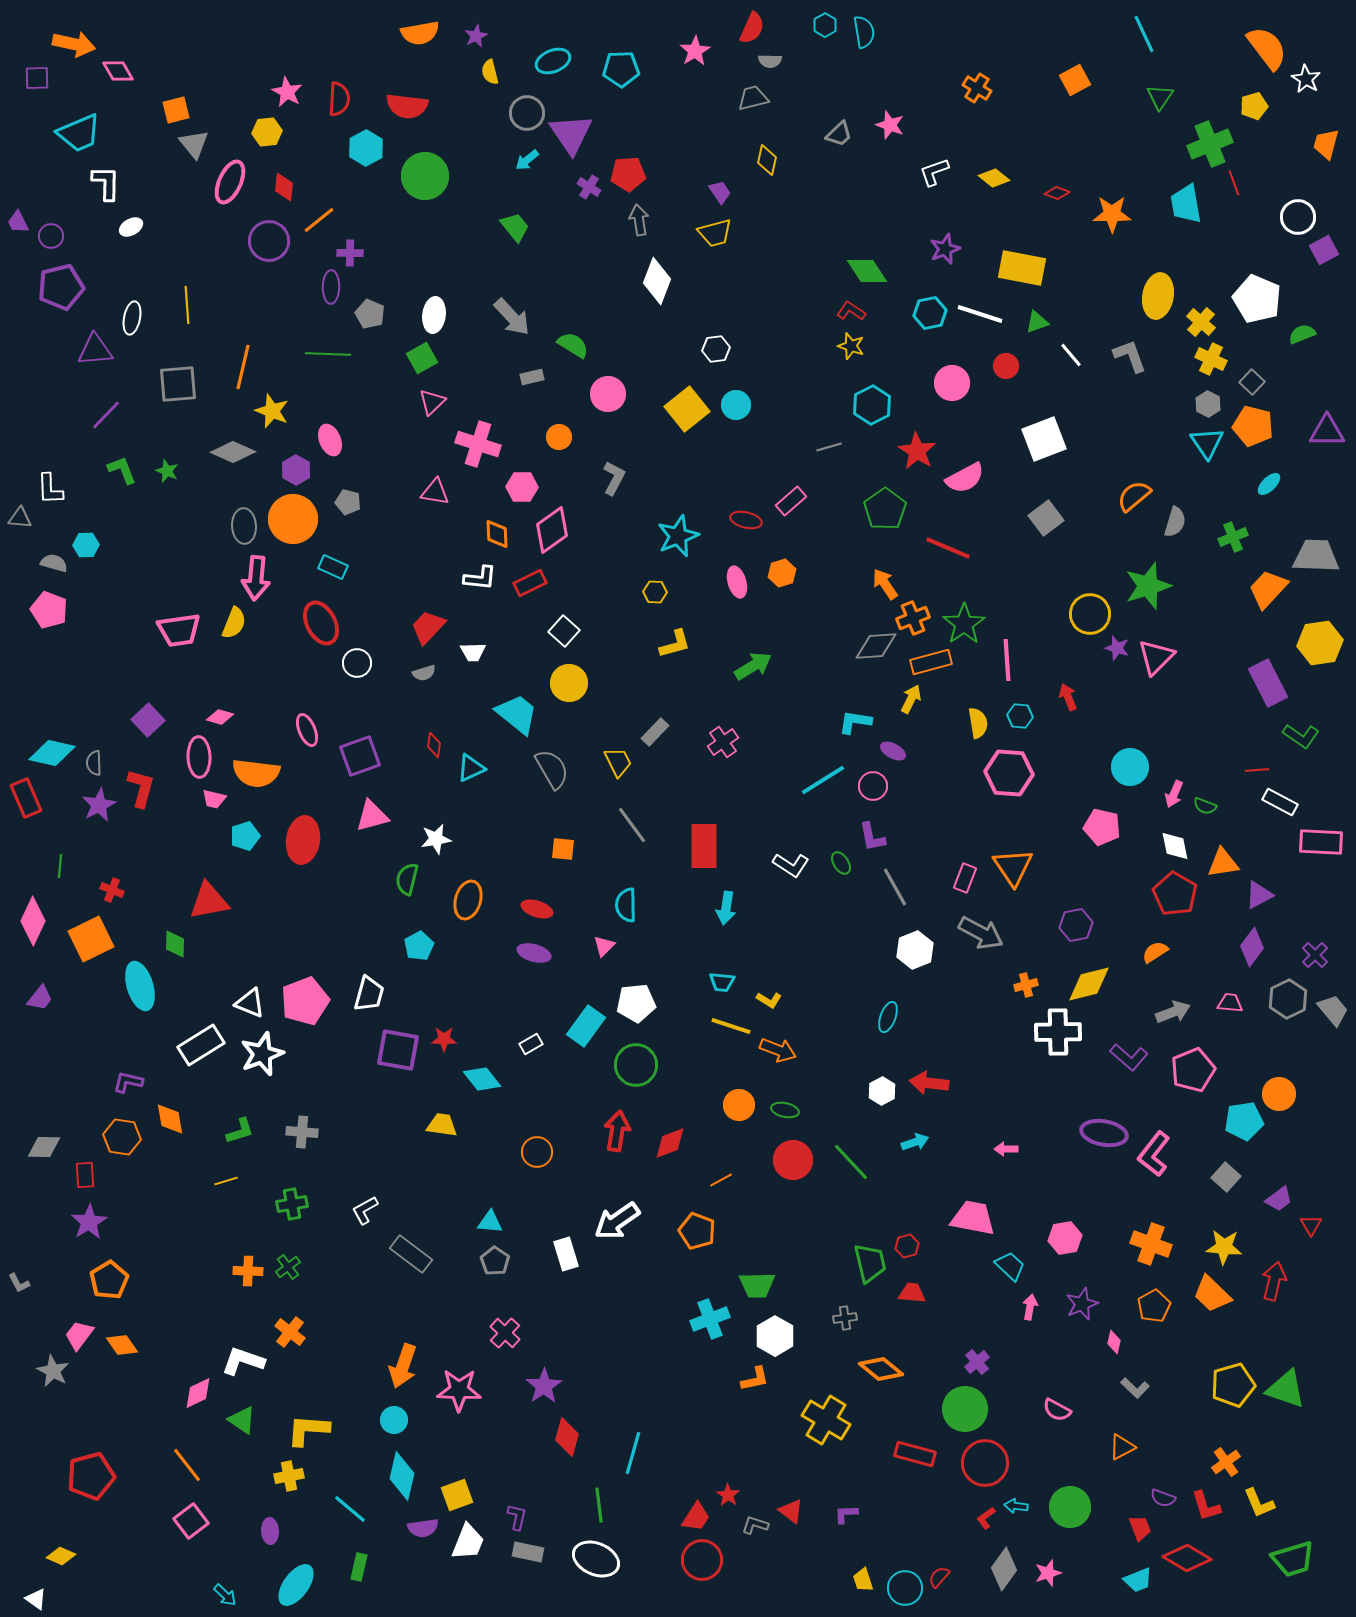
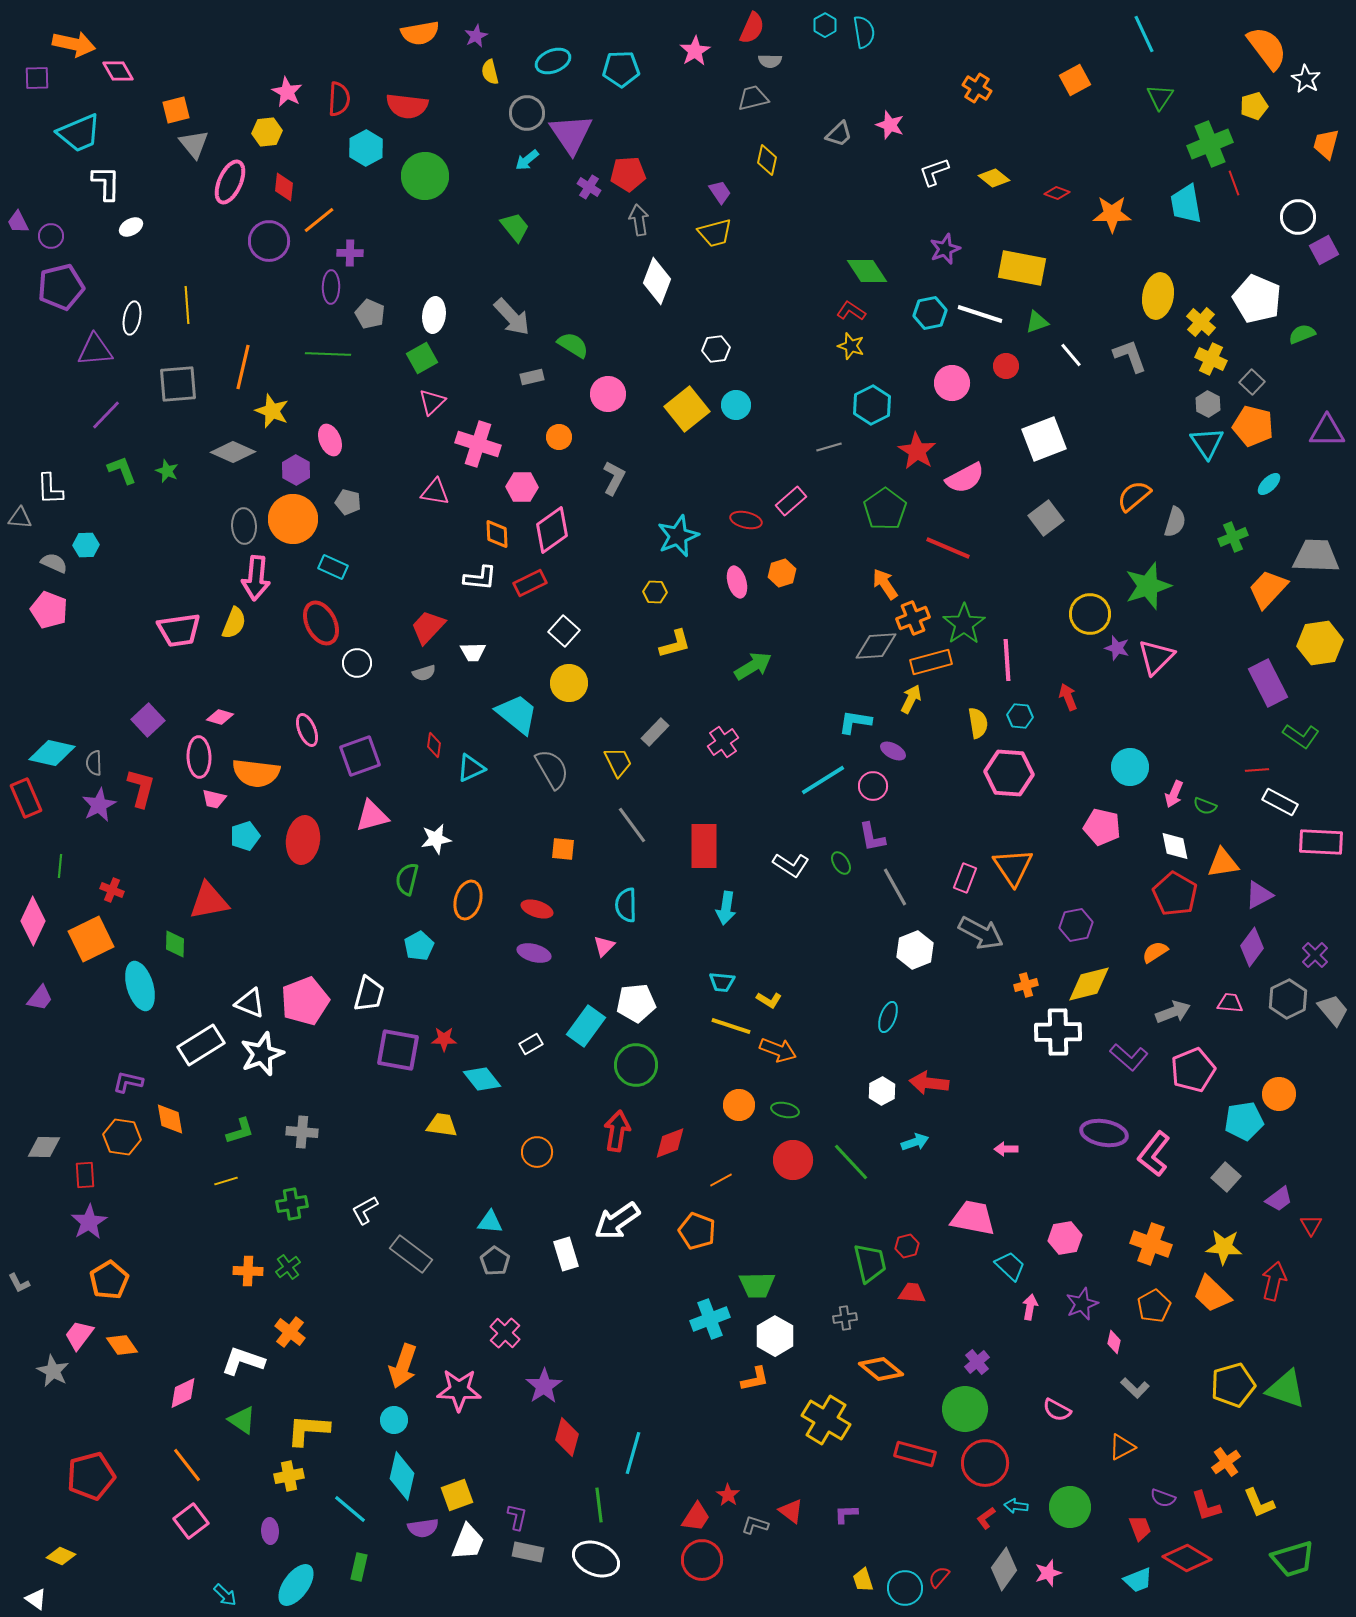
gray semicircle at (54, 563): rotated 8 degrees clockwise
pink diamond at (198, 1393): moved 15 px left
